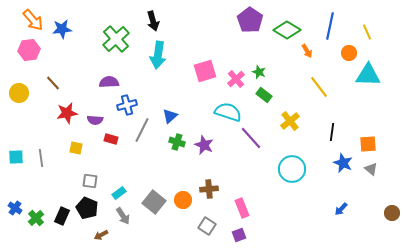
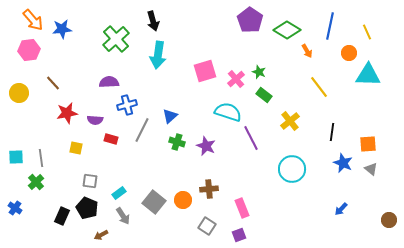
purple line at (251, 138): rotated 15 degrees clockwise
purple star at (204, 145): moved 2 px right, 1 px down
brown circle at (392, 213): moved 3 px left, 7 px down
green cross at (36, 218): moved 36 px up
